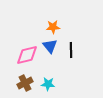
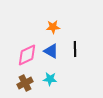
blue triangle: moved 1 px right, 5 px down; rotated 21 degrees counterclockwise
black line: moved 4 px right, 1 px up
pink diamond: rotated 10 degrees counterclockwise
cyan star: moved 2 px right, 5 px up
